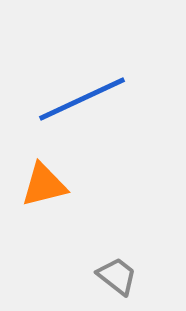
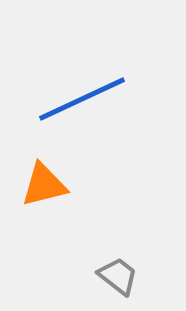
gray trapezoid: moved 1 px right
